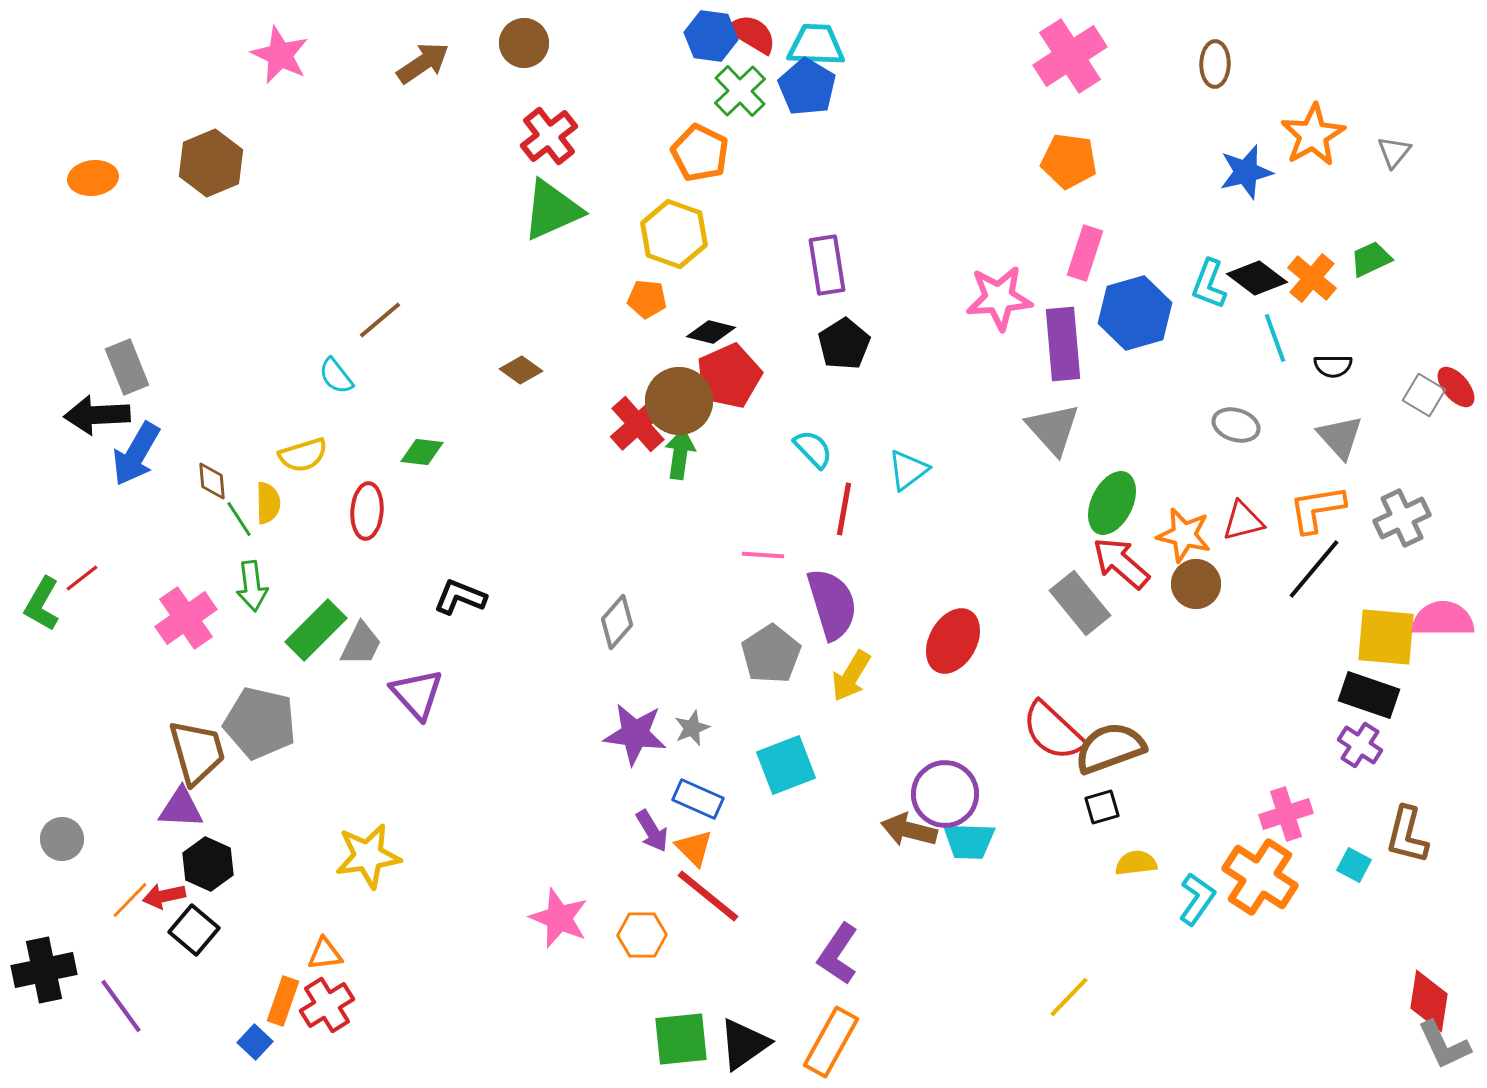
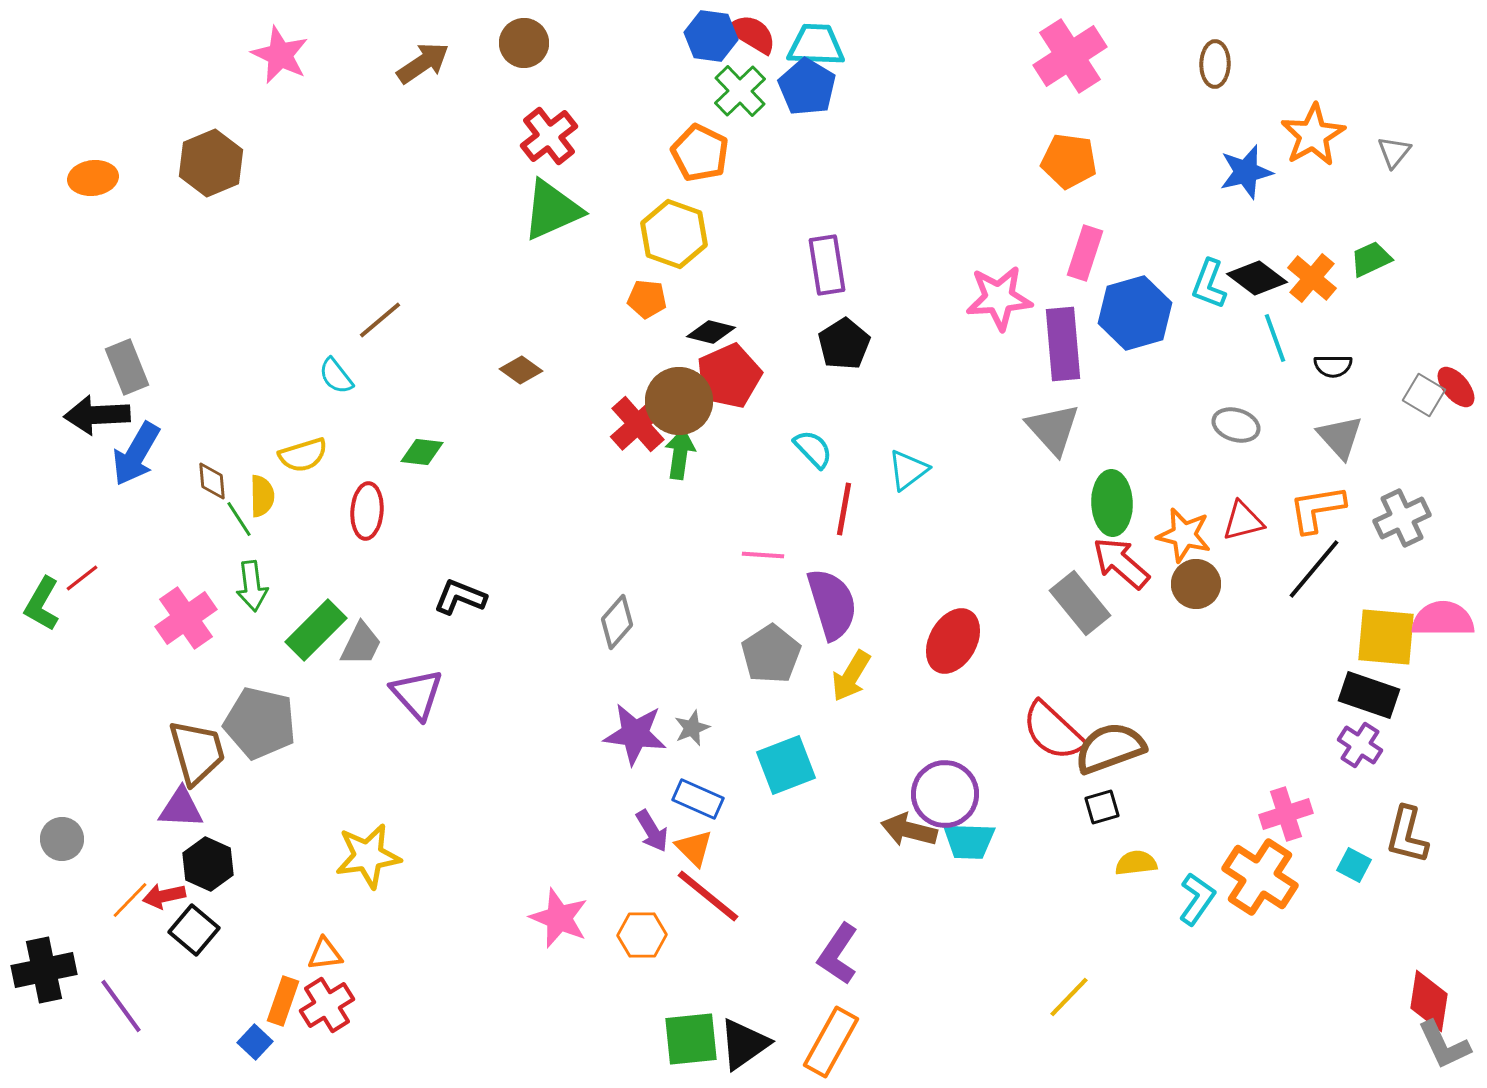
yellow semicircle at (268, 503): moved 6 px left, 7 px up
green ellipse at (1112, 503): rotated 28 degrees counterclockwise
green square at (681, 1039): moved 10 px right
